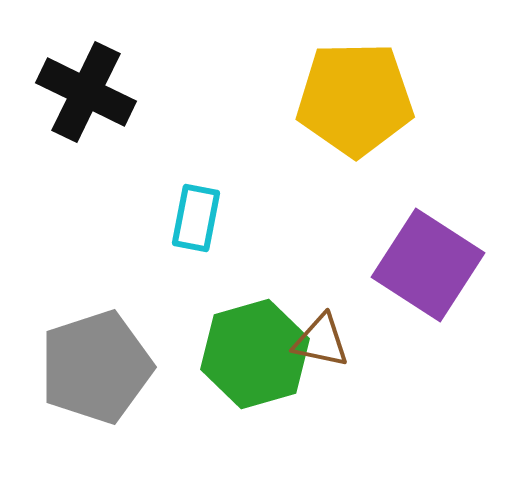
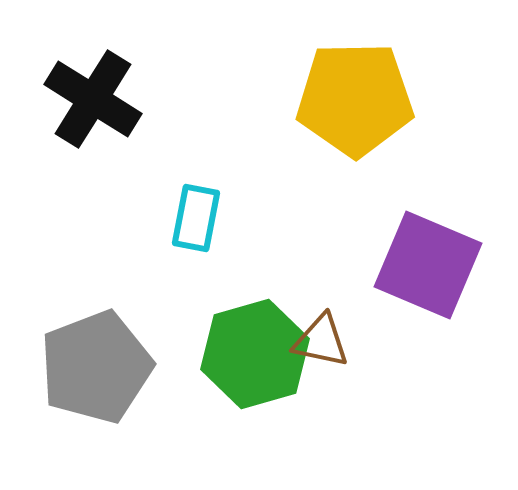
black cross: moved 7 px right, 7 px down; rotated 6 degrees clockwise
purple square: rotated 10 degrees counterclockwise
gray pentagon: rotated 3 degrees counterclockwise
